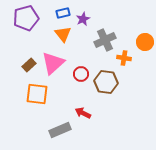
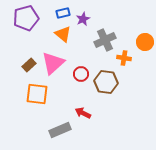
orange triangle: rotated 12 degrees counterclockwise
